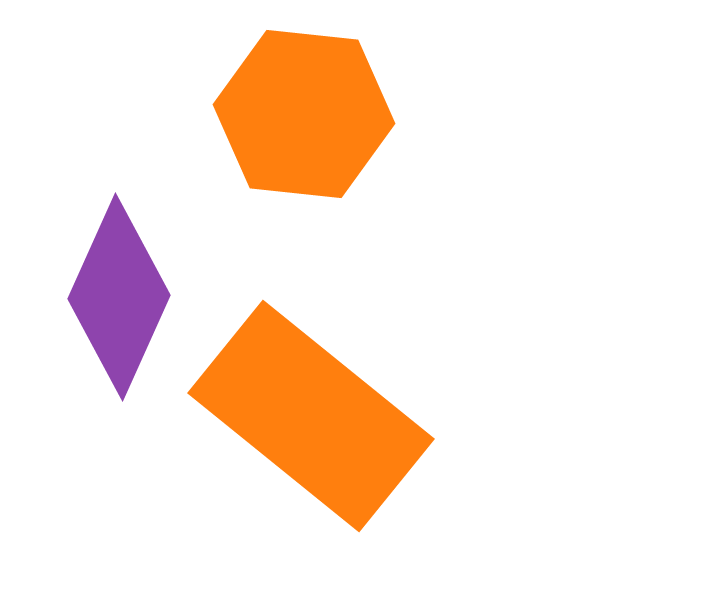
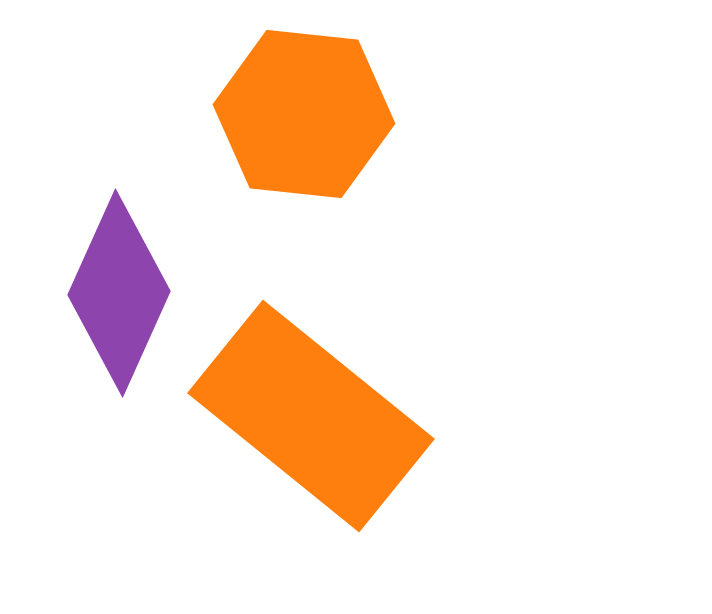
purple diamond: moved 4 px up
